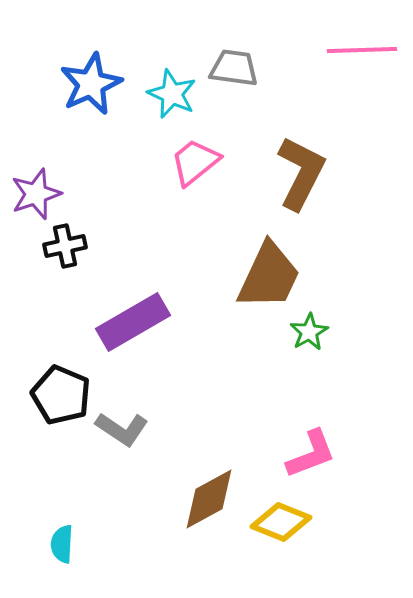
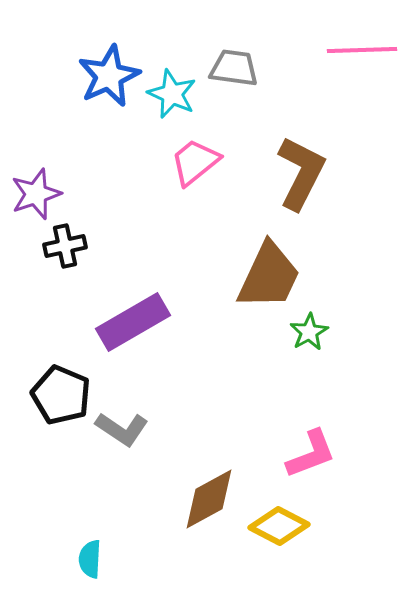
blue star: moved 18 px right, 8 px up
yellow diamond: moved 2 px left, 4 px down; rotated 6 degrees clockwise
cyan semicircle: moved 28 px right, 15 px down
